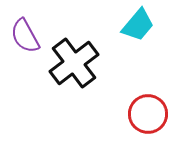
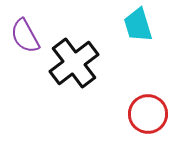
cyan trapezoid: rotated 123 degrees clockwise
